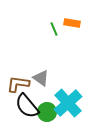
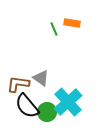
cyan cross: moved 1 px up
